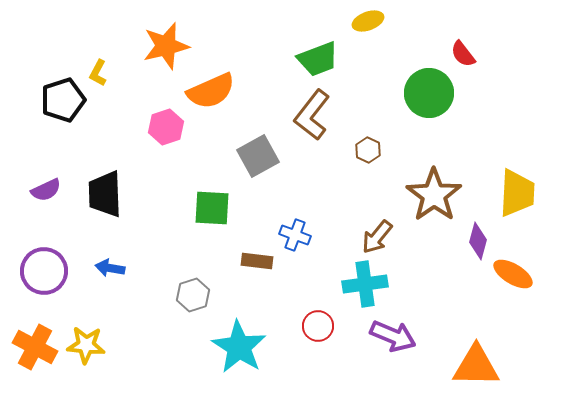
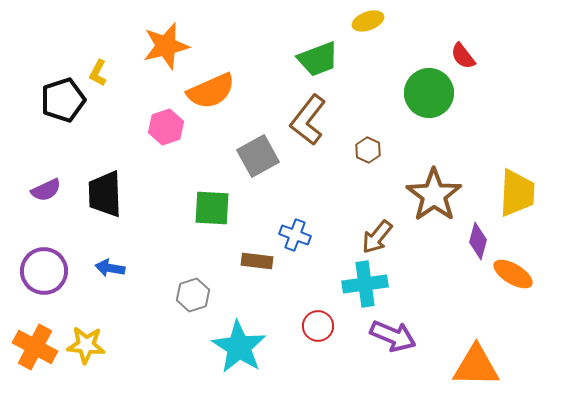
red semicircle: moved 2 px down
brown L-shape: moved 4 px left, 5 px down
